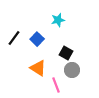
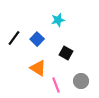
gray circle: moved 9 px right, 11 px down
